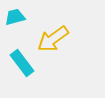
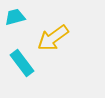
yellow arrow: moved 1 px up
